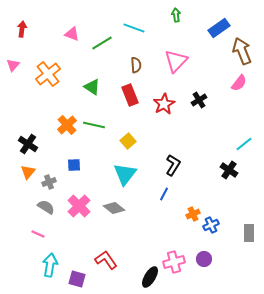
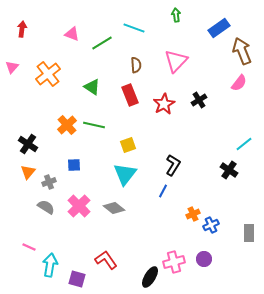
pink triangle at (13, 65): moved 1 px left, 2 px down
yellow square at (128, 141): moved 4 px down; rotated 21 degrees clockwise
blue line at (164, 194): moved 1 px left, 3 px up
pink line at (38, 234): moved 9 px left, 13 px down
